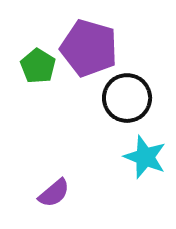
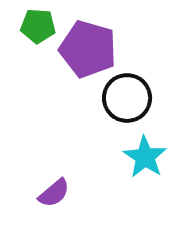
purple pentagon: moved 1 px left, 1 px down
green pentagon: moved 40 px up; rotated 28 degrees counterclockwise
cyan star: rotated 12 degrees clockwise
